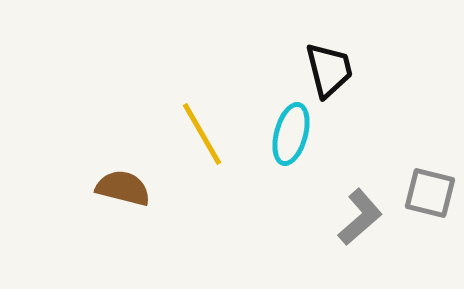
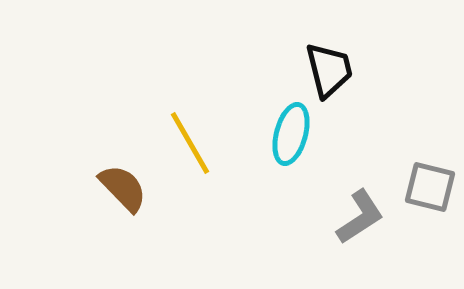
yellow line: moved 12 px left, 9 px down
brown semicircle: rotated 32 degrees clockwise
gray square: moved 6 px up
gray L-shape: rotated 8 degrees clockwise
